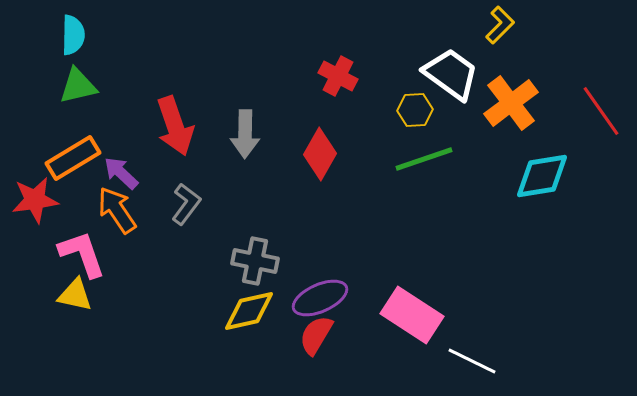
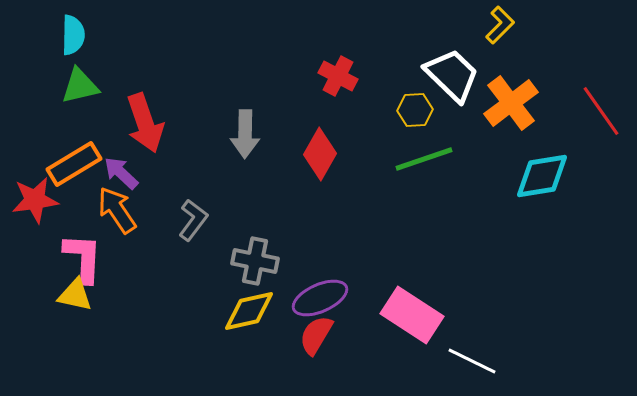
white trapezoid: moved 1 px right, 1 px down; rotated 8 degrees clockwise
green triangle: moved 2 px right
red arrow: moved 30 px left, 3 px up
orange rectangle: moved 1 px right, 6 px down
gray L-shape: moved 7 px right, 16 px down
pink L-shape: moved 1 px right, 4 px down; rotated 22 degrees clockwise
